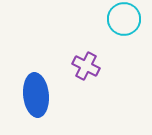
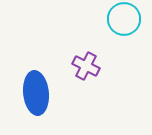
blue ellipse: moved 2 px up
